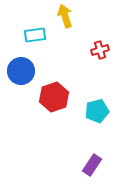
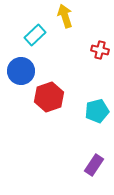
cyan rectangle: rotated 35 degrees counterclockwise
red cross: rotated 30 degrees clockwise
red hexagon: moved 5 px left
purple rectangle: moved 2 px right
